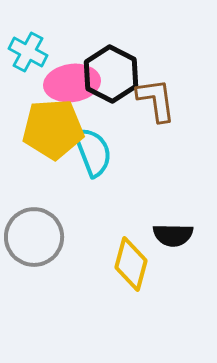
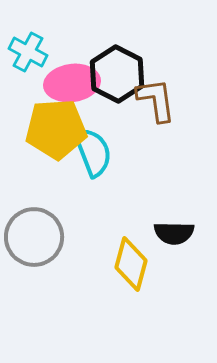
black hexagon: moved 6 px right
yellow pentagon: moved 3 px right
black semicircle: moved 1 px right, 2 px up
